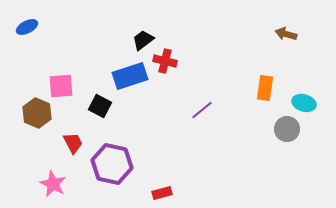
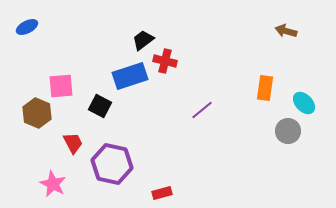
brown arrow: moved 3 px up
cyan ellipse: rotated 30 degrees clockwise
gray circle: moved 1 px right, 2 px down
